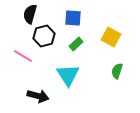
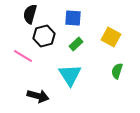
cyan triangle: moved 2 px right
